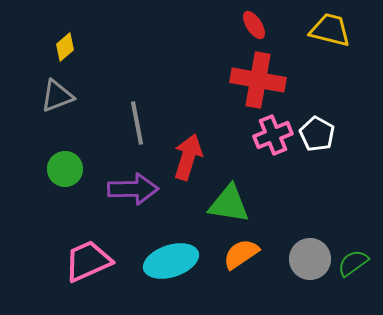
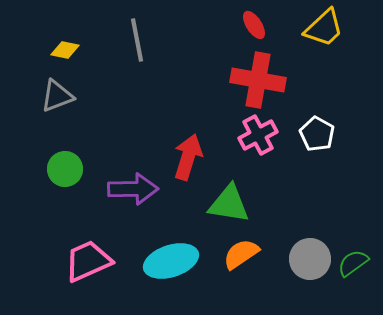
yellow trapezoid: moved 6 px left, 2 px up; rotated 123 degrees clockwise
yellow diamond: moved 3 px down; rotated 52 degrees clockwise
gray line: moved 83 px up
pink cross: moved 15 px left; rotated 6 degrees counterclockwise
